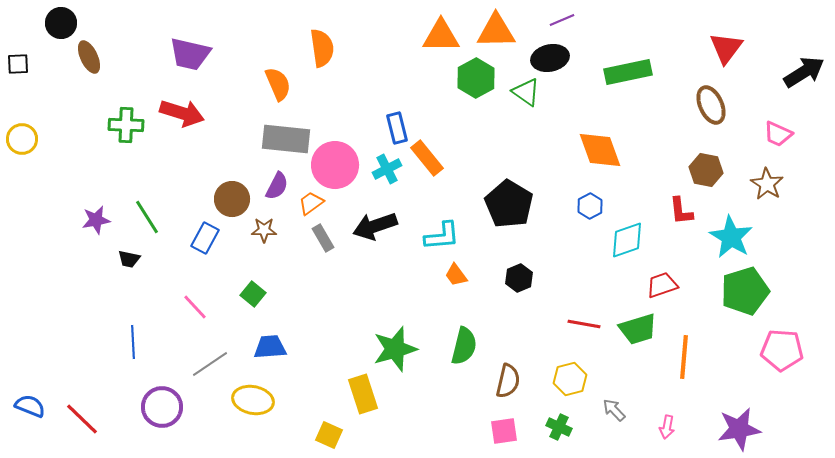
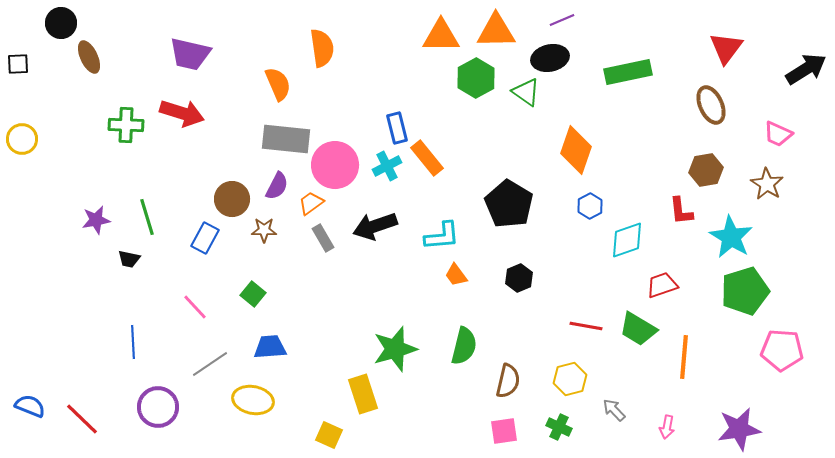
black arrow at (804, 72): moved 2 px right, 3 px up
orange diamond at (600, 150): moved 24 px left; rotated 39 degrees clockwise
cyan cross at (387, 169): moved 3 px up
brown hexagon at (706, 170): rotated 20 degrees counterclockwise
green line at (147, 217): rotated 15 degrees clockwise
red line at (584, 324): moved 2 px right, 2 px down
green trapezoid at (638, 329): rotated 48 degrees clockwise
purple circle at (162, 407): moved 4 px left
